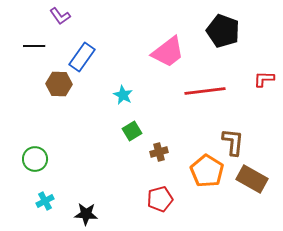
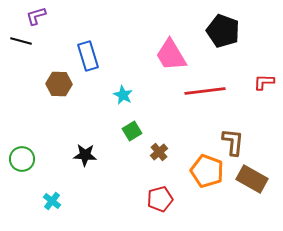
purple L-shape: moved 24 px left; rotated 110 degrees clockwise
black line: moved 13 px left, 5 px up; rotated 15 degrees clockwise
pink trapezoid: moved 3 px right, 3 px down; rotated 96 degrees clockwise
blue rectangle: moved 6 px right, 1 px up; rotated 52 degrees counterclockwise
red L-shape: moved 3 px down
brown cross: rotated 24 degrees counterclockwise
green circle: moved 13 px left
orange pentagon: rotated 12 degrees counterclockwise
cyan cross: moved 7 px right; rotated 24 degrees counterclockwise
black star: moved 1 px left, 59 px up
